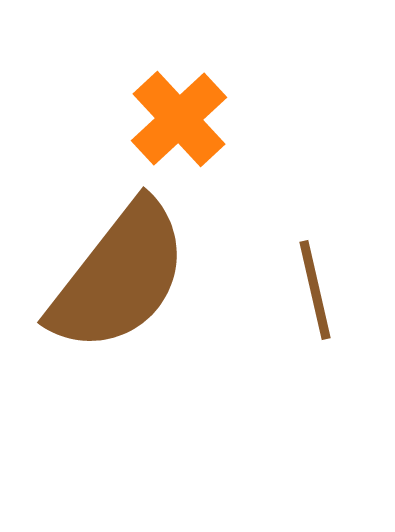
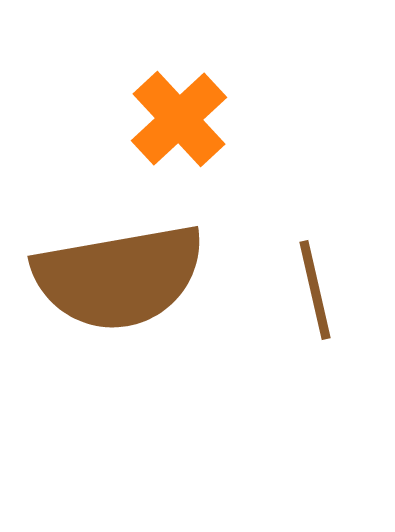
brown semicircle: rotated 42 degrees clockwise
